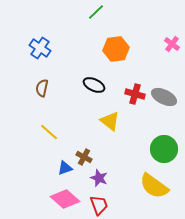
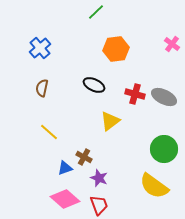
blue cross: rotated 15 degrees clockwise
yellow triangle: rotated 45 degrees clockwise
